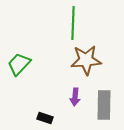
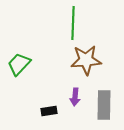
black rectangle: moved 4 px right, 7 px up; rotated 28 degrees counterclockwise
